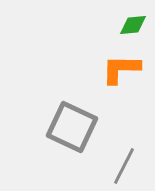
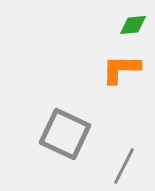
gray square: moved 7 px left, 7 px down
